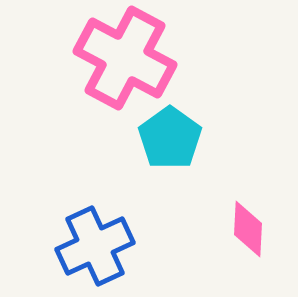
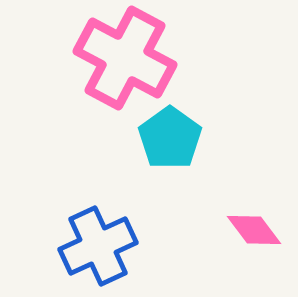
pink diamond: moved 6 px right, 1 px down; rotated 40 degrees counterclockwise
blue cross: moved 3 px right
